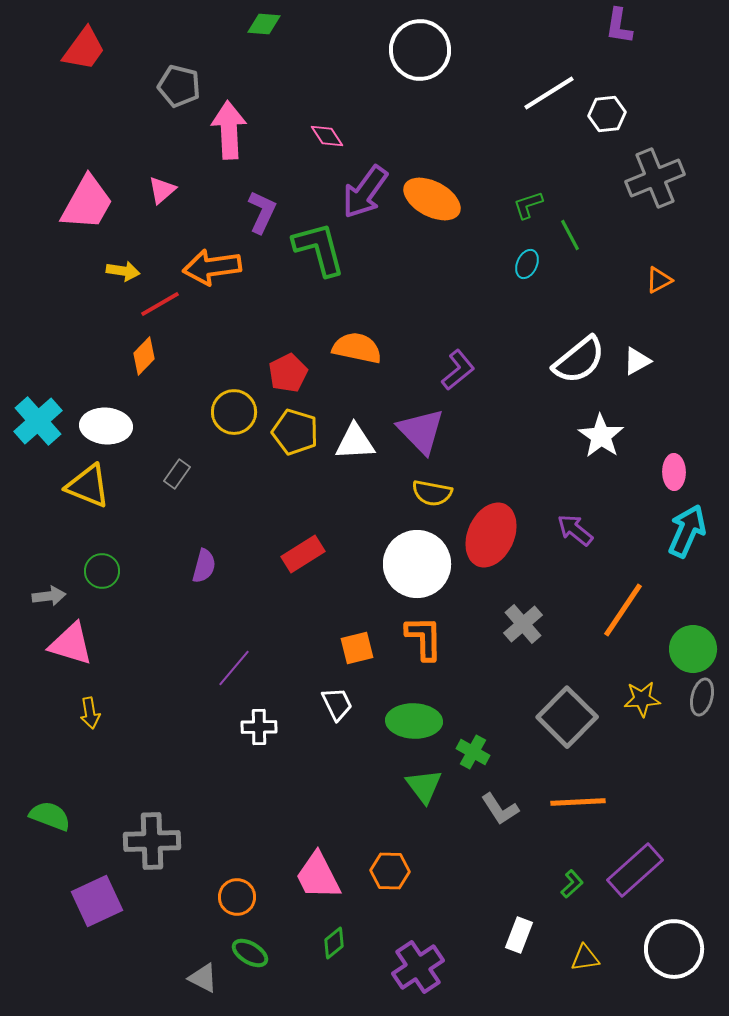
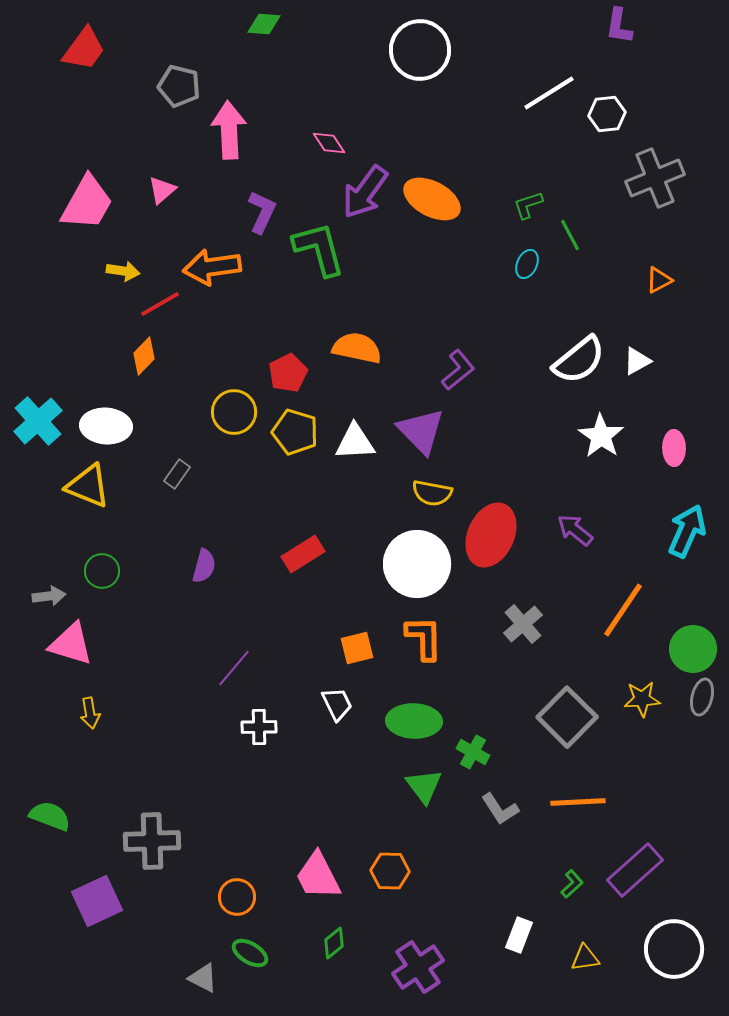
pink diamond at (327, 136): moved 2 px right, 7 px down
pink ellipse at (674, 472): moved 24 px up
